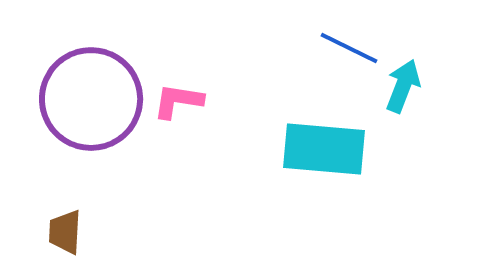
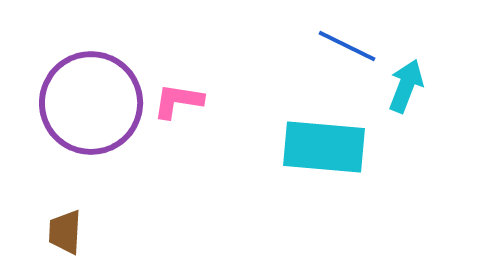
blue line: moved 2 px left, 2 px up
cyan arrow: moved 3 px right
purple circle: moved 4 px down
cyan rectangle: moved 2 px up
